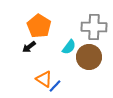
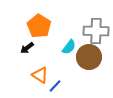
gray cross: moved 2 px right, 4 px down
black arrow: moved 2 px left, 1 px down
orange triangle: moved 4 px left, 4 px up
